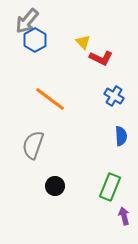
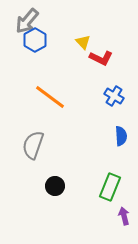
orange line: moved 2 px up
